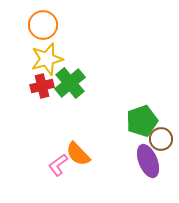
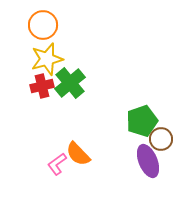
pink L-shape: moved 1 px left, 1 px up
